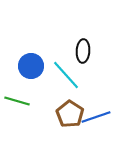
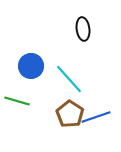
black ellipse: moved 22 px up; rotated 10 degrees counterclockwise
cyan line: moved 3 px right, 4 px down
